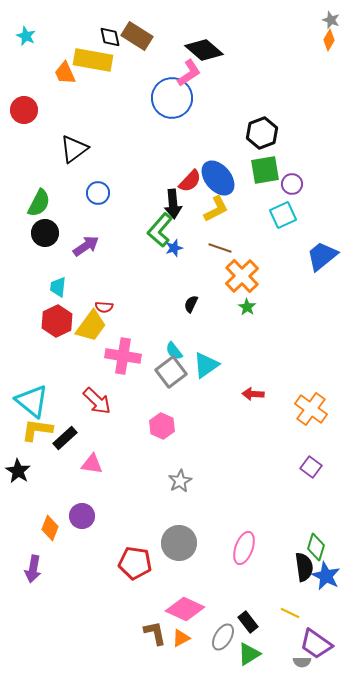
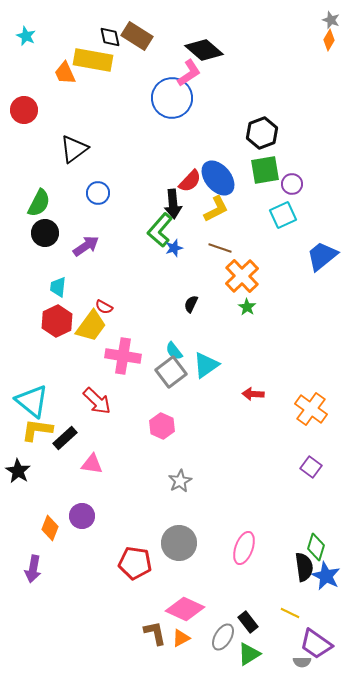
red semicircle at (104, 307): rotated 24 degrees clockwise
